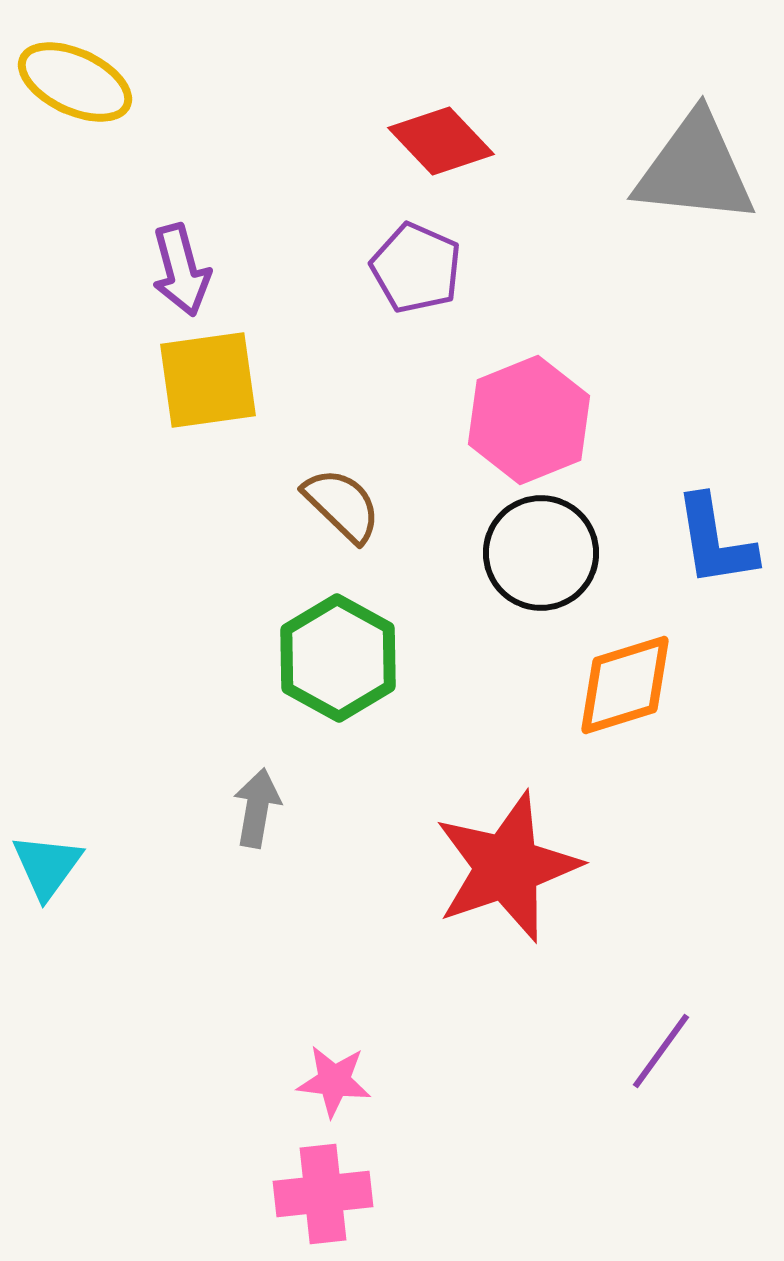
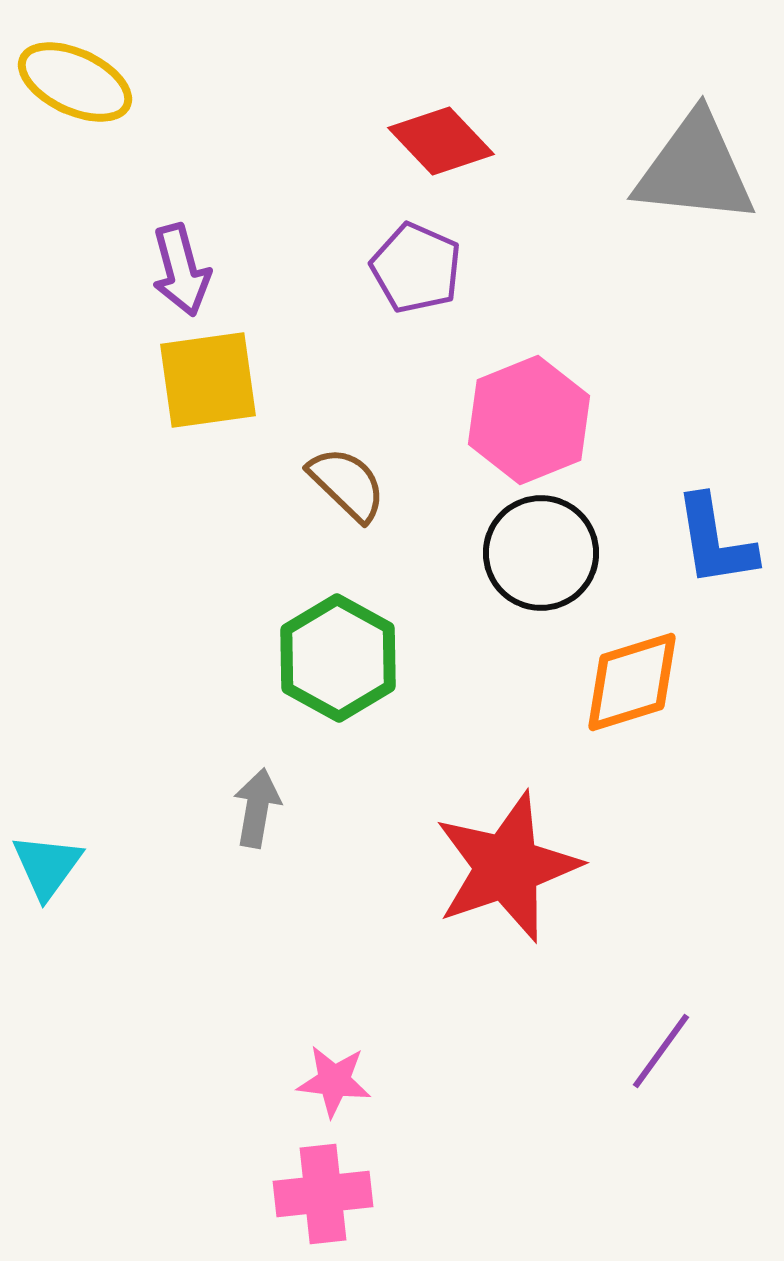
brown semicircle: moved 5 px right, 21 px up
orange diamond: moved 7 px right, 3 px up
